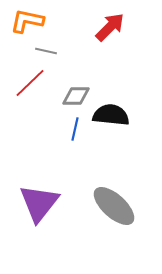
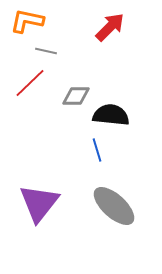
blue line: moved 22 px right, 21 px down; rotated 30 degrees counterclockwise
